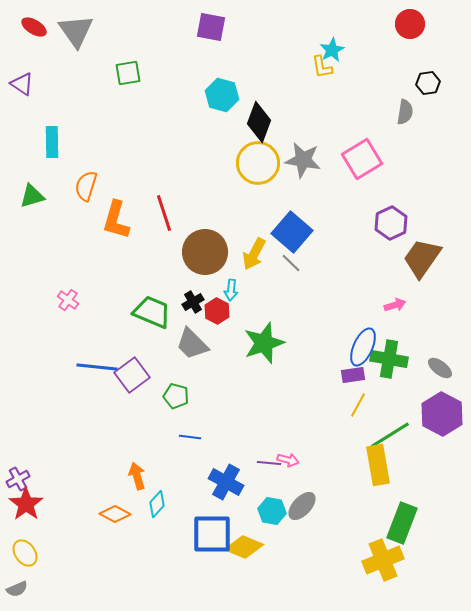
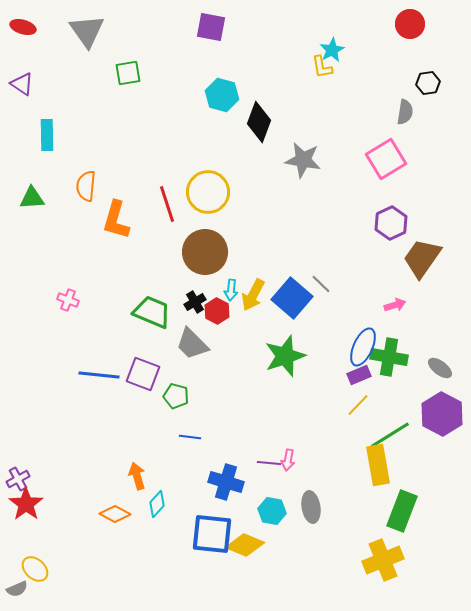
red ellipse at (34, 27): moved 11 px left; rotated 15 degrees counterclockwise
gray triangle at (76, 31): moved 11 px right
cyan rectangle at (52, 142): moved 5 px left, 7 px up
pink square at (362, 159): moved 24 px right
yellow circle at (258, 163): moved 50 px left, 29 px down
orange semicircle at (86, 186): rotated 12 degrees counterclockwise
green triangle at (32, 196): moved 2 px down; rotated 12 degrees clockwise
red line at (164, 213): moved 3 px right, 9 px up
blue square at (292, 232): moved 66 px down
yellow arrow at (254, 254): moved 1 px left, 41 px down
gray line at (291, 263): moved 30 px right, 21 px down
pink cross at (68, 300): rotated 15 degrees counterclockwise
black cross at (193, 302): moved 2 px right
green star at (264, 343): moved 21 px right, 13 px down
green cross at (389, 359): moved 2 px up
blue line at (97, 367): moved 2 px right, 8 px down
purple square at (132, 375): moved 11 px right, 1 px up; rotated 32 degrees counterclockwise
purple rectangle at (353, 375): moved 6 px right; rotated 15 degrees counterclockwise
yellow line at (358, 405): rotated 15 degrees clockwise
pink arrow at (288, 460): rotated 85 degrees clockwise
blue cross at (226, 482): rotated 12 degrees counterclockwise
gray ellipse at (302, 506): moved 9 px right, 1 px down; rotated 52 degrees counterclockwise
green rectangle at (402, 523): moved 12 px up
blue square at (212, 534): rotated 6 degrees clockwise
yellow diamond at (244, 547): moved 1 px right, 2 px up
yellow ellipse at (25, 553): moved 10 px right, 16 px down; rotated 12 degrees counterclockwise
